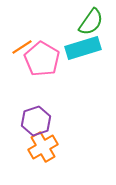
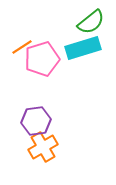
green semicircle: rotated 16 degrees clockwise
pink pentagon: rotated 24 degrees clockwise
purple hexagon: rotated 12 degrees clockwise
